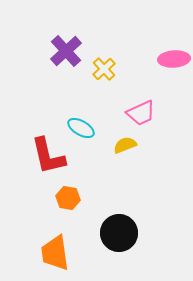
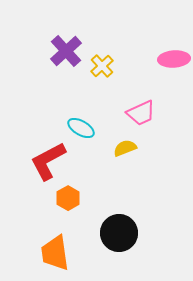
yellow cross: moved 2 px left, 3 px up
yellow semicircle: moved 3 px down
red L-shape: moved 5 px down; rotated 75 degrees clockwise
orange hexagon: rotated 20 degrees clockwise
